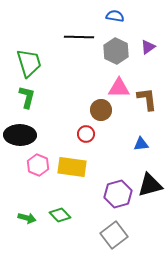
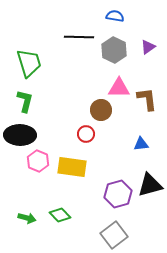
gray hexagon: moved 2 px left, 1 px up
green L-shape: moved 2 px left, 4 px down
pink hexagon: moved 4 px up
